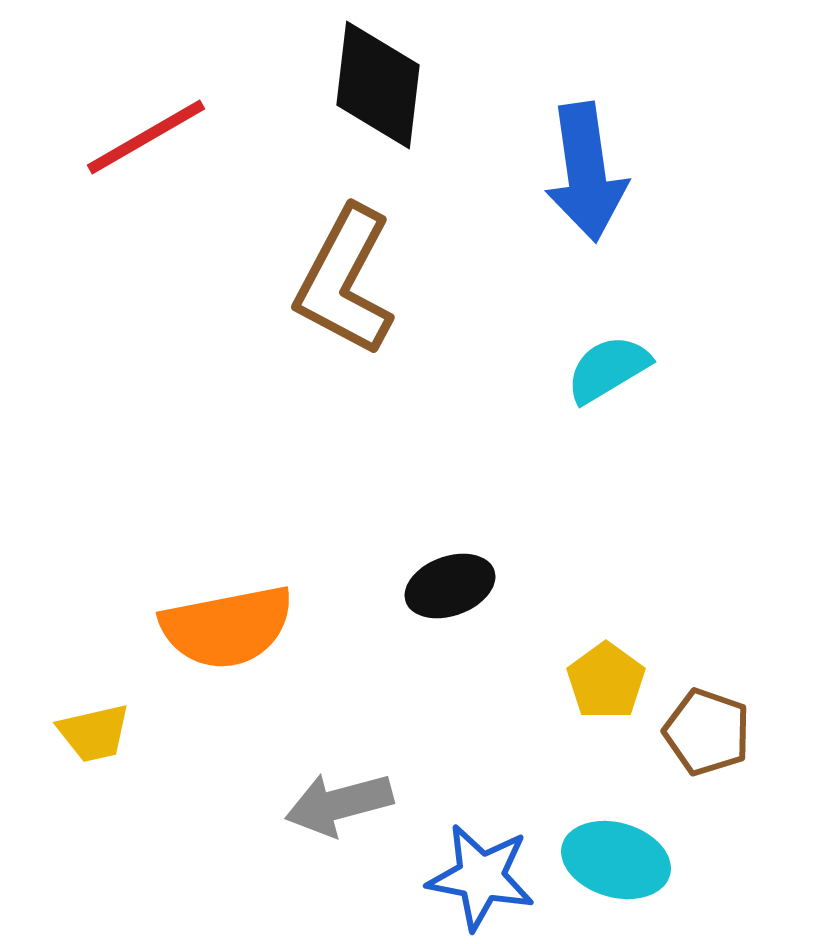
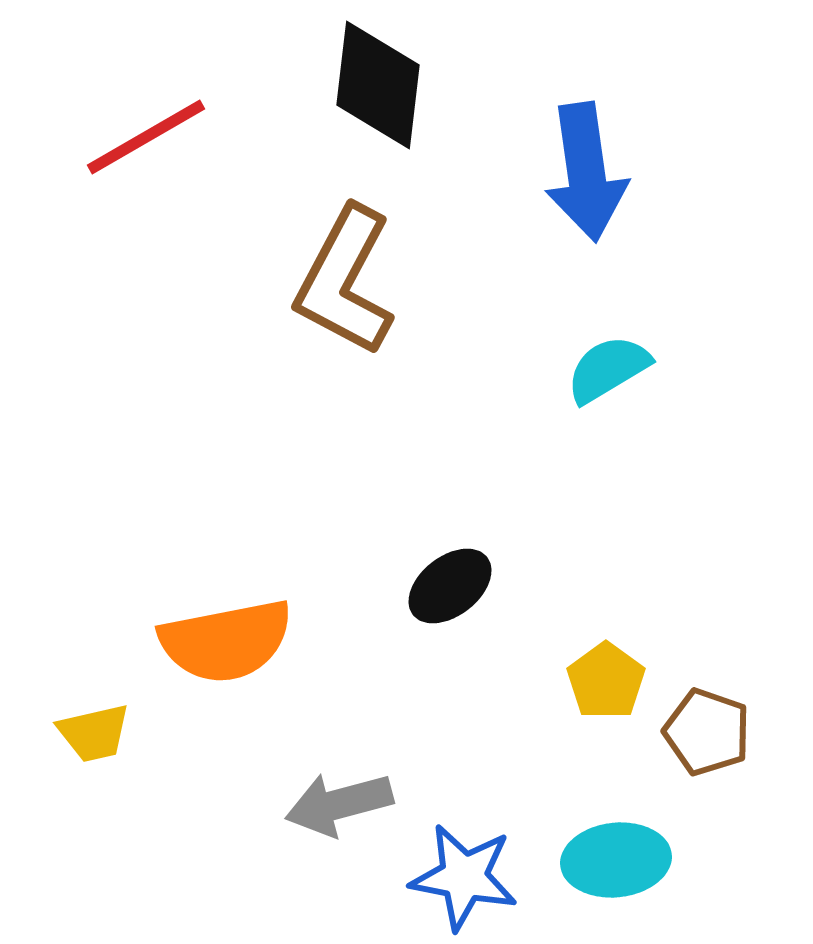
black ellipse: rotated 18 degrees counterclockwise
orange semicircle: moved 1 px left, 14 px down
cyan ellipse: rotated 22 degrees counterclockwise
blue star: moved 17 px left
